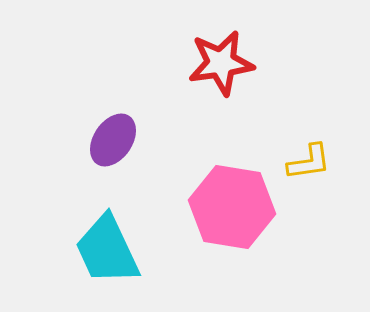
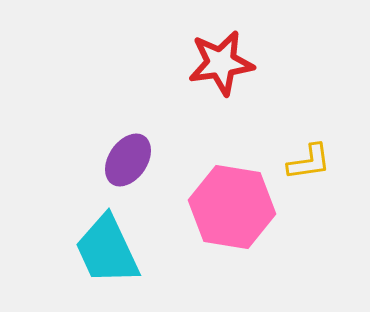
purple ellipse: moved 15 px right, 20 px down
